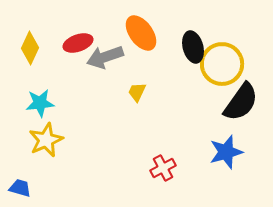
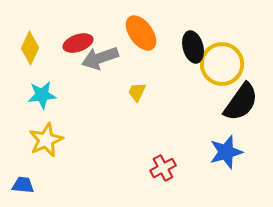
gray arrow: moved 5 px left, 1 px down
cyan star: moved 2 px right, 8 px up
blue trapezoid: moved 3 px right, 3 px up; rotated 10 degrees counterclockwise
